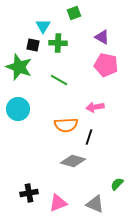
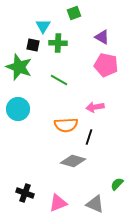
black cross: moved 4 px left; rotated 30 degrees clockwise
